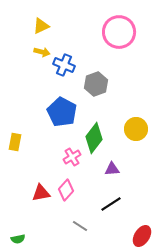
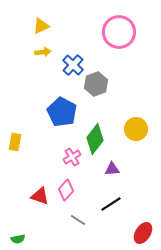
yellow arrow: moved 1 px right; rotated 21 degrees counterclockwise
blue cross: moved 9 px right; rotated 20 degrees clockwise
green diamond: moved 1 px right, 1 px down
red triangle: moved 1 px left, 3 px down; rotated 30 degrees clockwise
gray line: moved 2 px left, 6 px up
red ellipse: moved 1 px right, 3 px up
